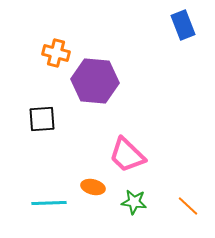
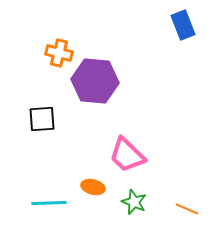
orange cross: moved 3 px right
green star: rotated 15 degrees clockwise
orange line: moved 1 px left, 3 px down; rotated 20 degrees counterclockwise
